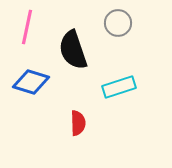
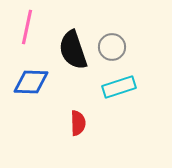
gray circle: moved 6 px left, 24 px down
blue diamond: rotated 15 degrees counterclockwise
